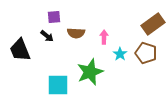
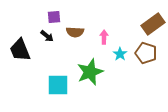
brown semicircle: moved 1 px left, 1 px up
